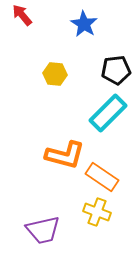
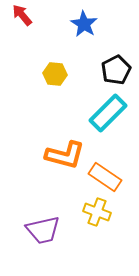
black pentagon: rotated 20 degrees counterclockwise
orange rectangle: moved 3 px right
